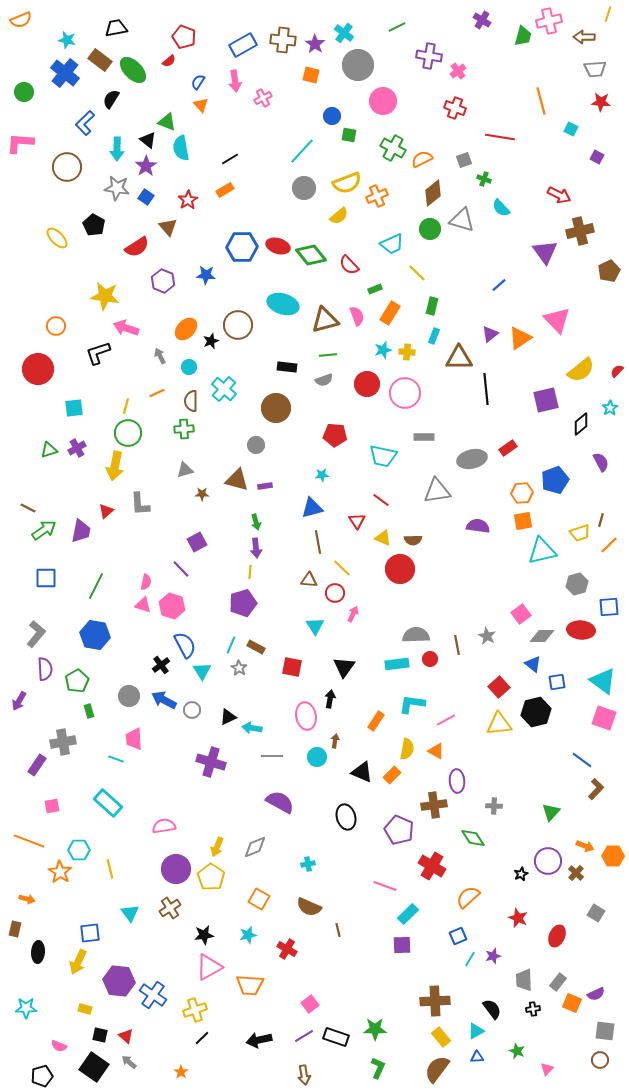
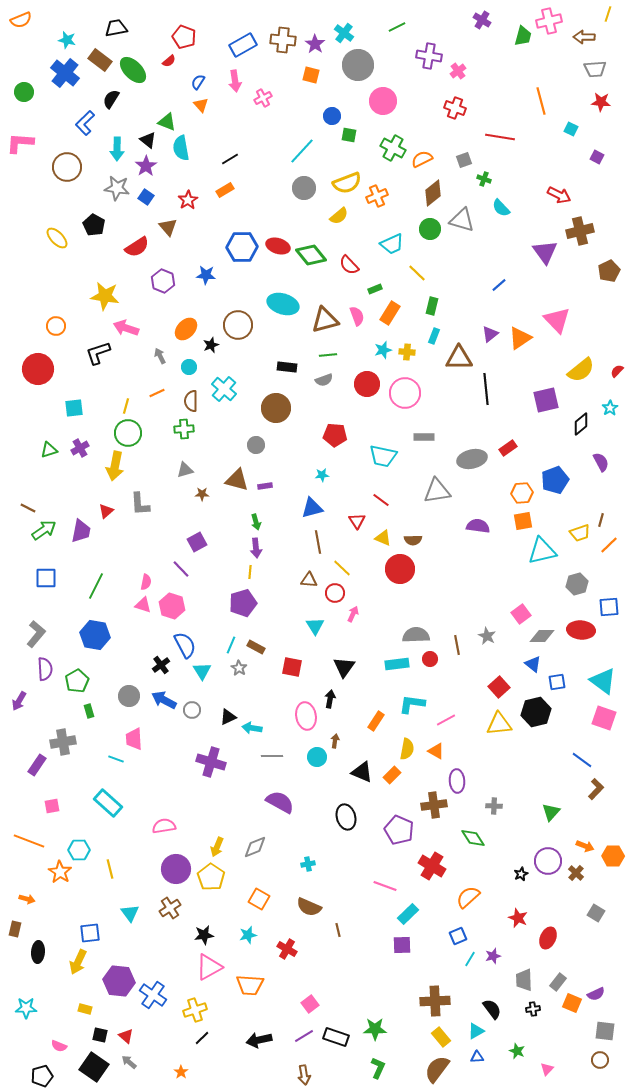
black star at (211, 341): moved 4 px down
purple cross at (77, 448): moved 3 px right
red ellipse at (557, 936): moved 9 px left, 2 px down
